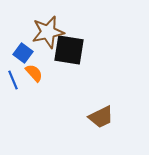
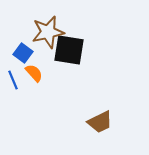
brown trapezoid: moved 1 px left, 5 px down
